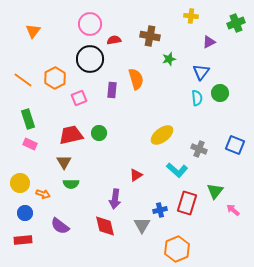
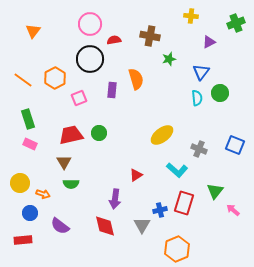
red rectangle at (187, 203): moved 3 px left
blue circle at (25, 213): moved 5 px right
